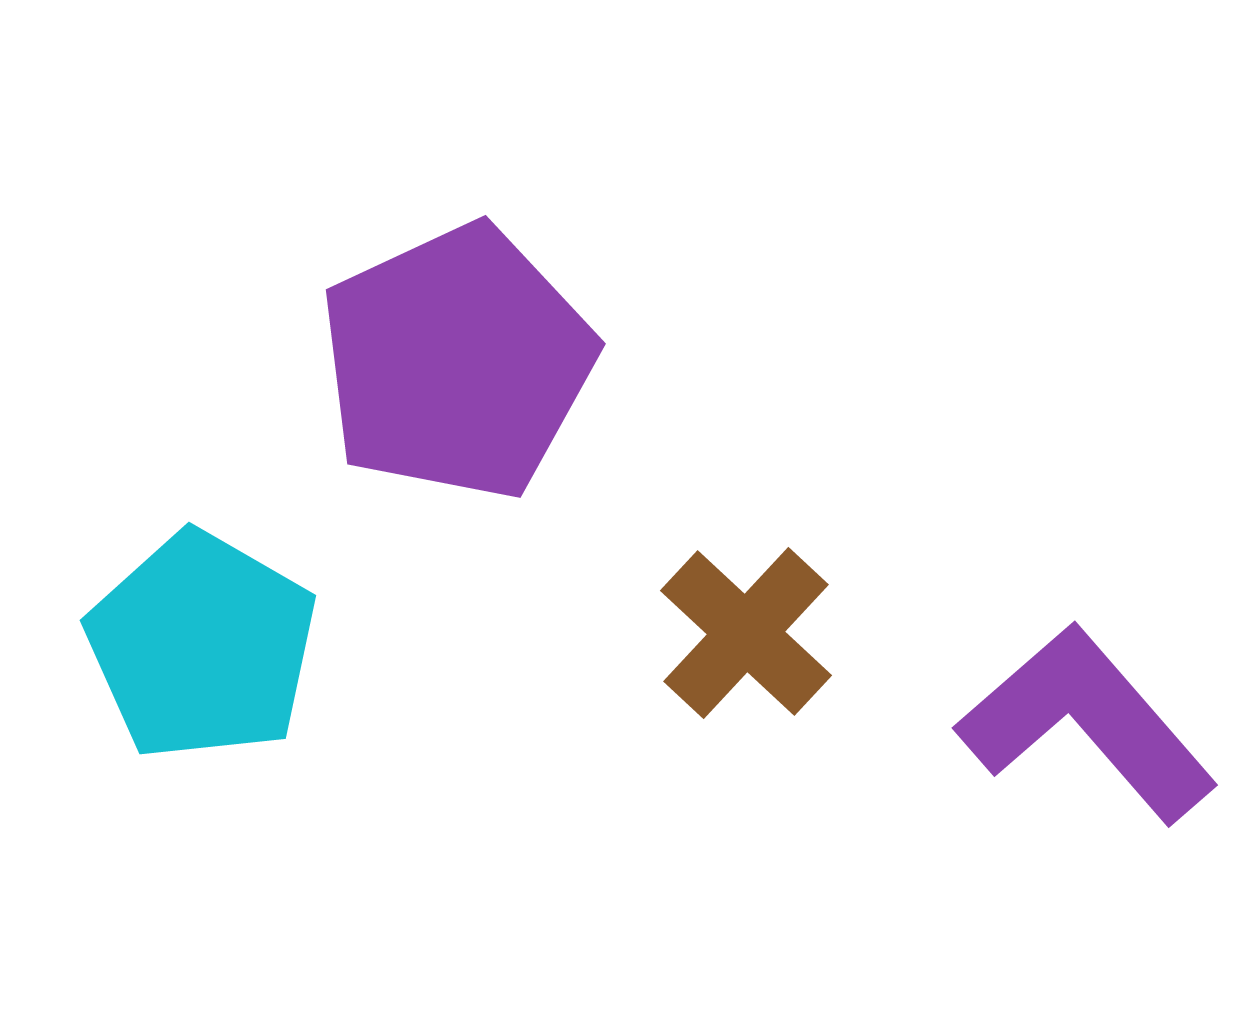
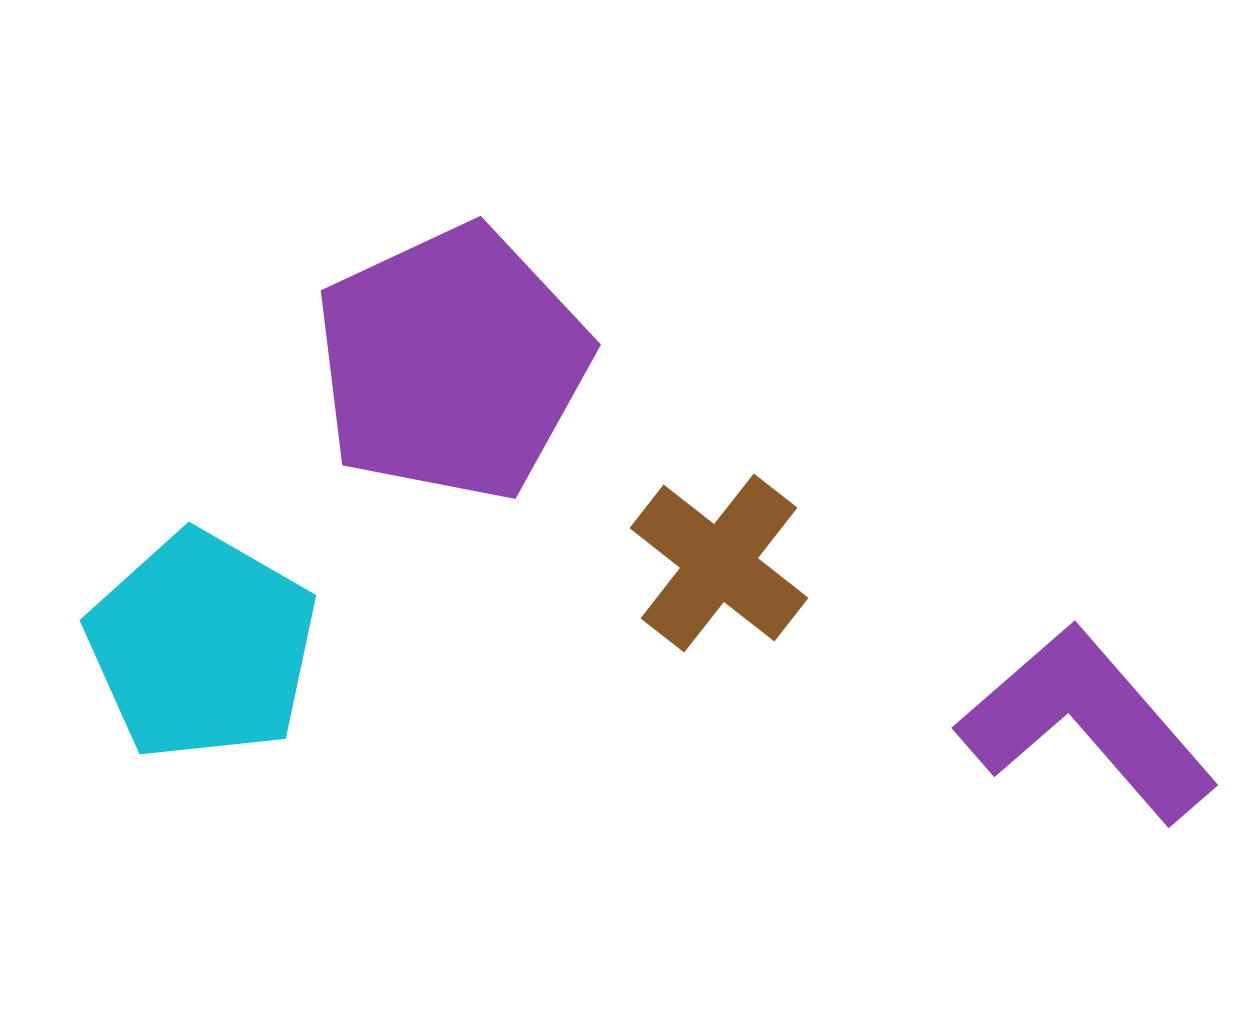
purple pentagon: moved 5 px left, 1 px down
brown cross: moved 27 px left, 70 px up; rotated 5 degrees counterclockwise
